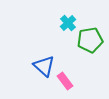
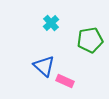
cyan cross: moved 17 px left
pink rectangle: rotated 30 degrees counterclockwise
